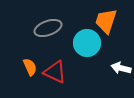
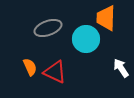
orange trapezoid: moved 3 px up; rotated 16 degrees counterclockwise
cyan circle: moved 1 px left, 4 px up
white arrow: rotated 42 degrees clockwise
